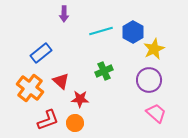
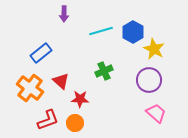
yellow star: rotated 20 degrees counterclockwise
